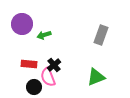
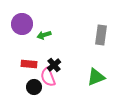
gray rectangle: rotated 12 degrees counterclockwise
